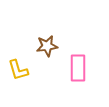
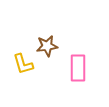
yellow L-shape: moved 5 px right, 6 px up
